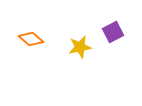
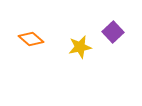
purple square: rotated 15 degrees counterclockwise
